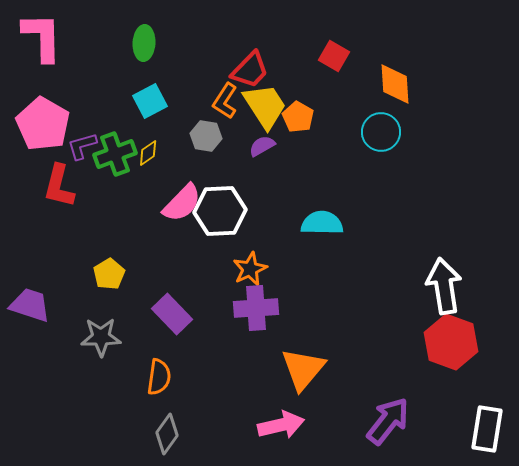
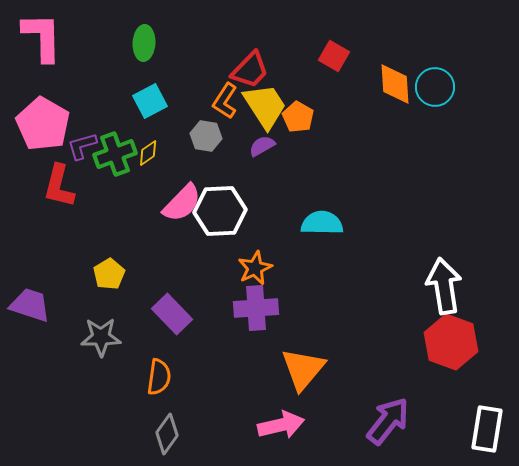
cyan circle: moved 54 px right, 45 px up
orange star: moved 5 px right, 1 px up
